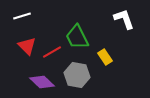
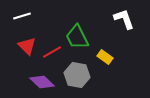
yellow rectangle: rotated 21 degrees counterclockwise
